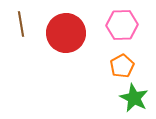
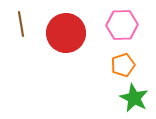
orange pentagon: moved 1 px right, 1 px up; rotated 10 degrees clockwise
